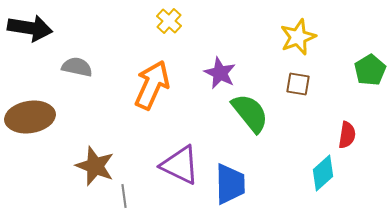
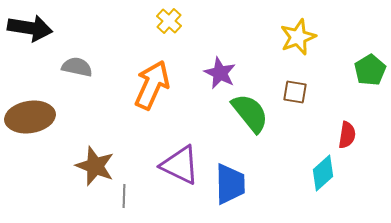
brown square: moved 3 px left, 8 px down
gray line: rotated 10 degrees clockwise
